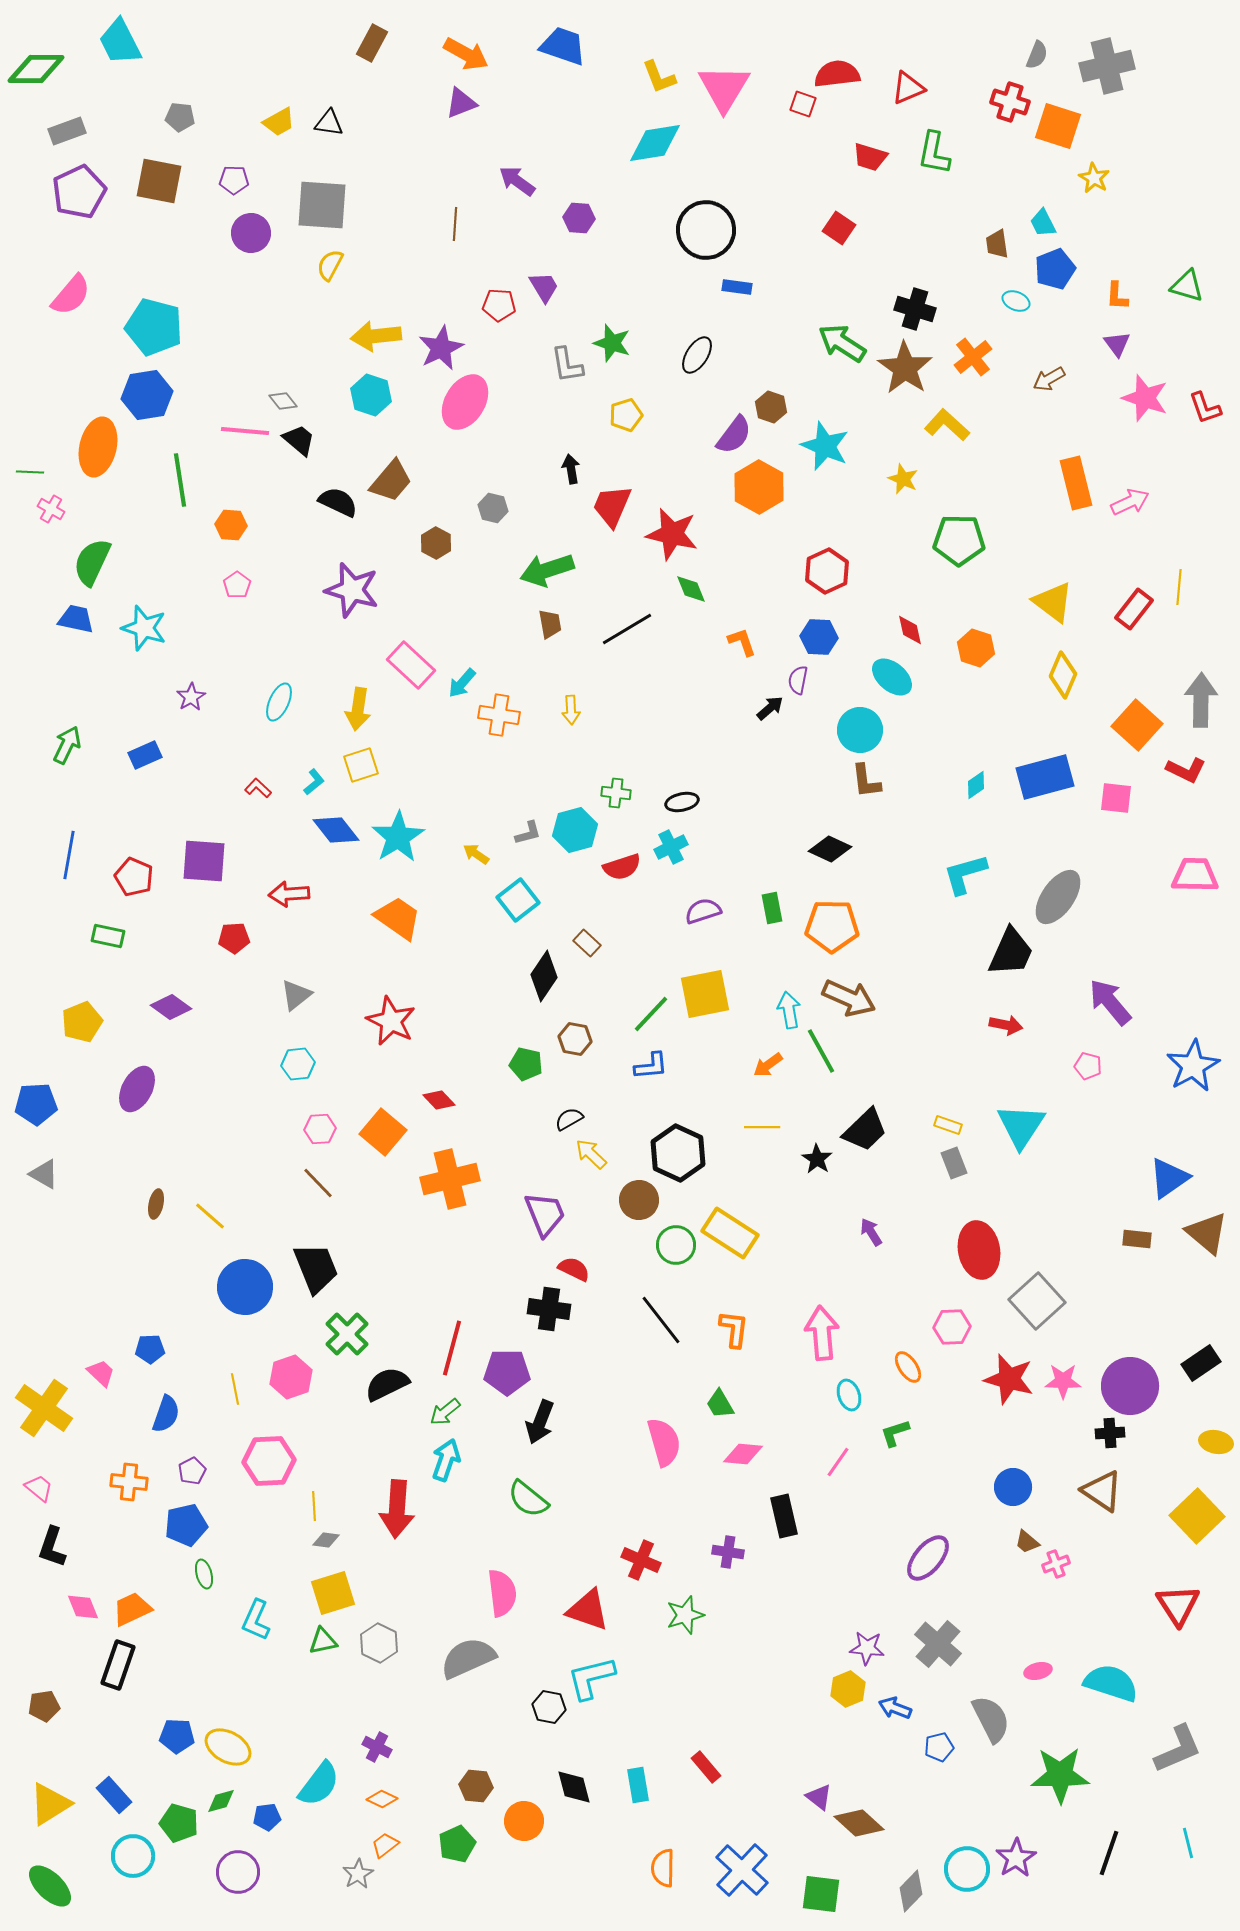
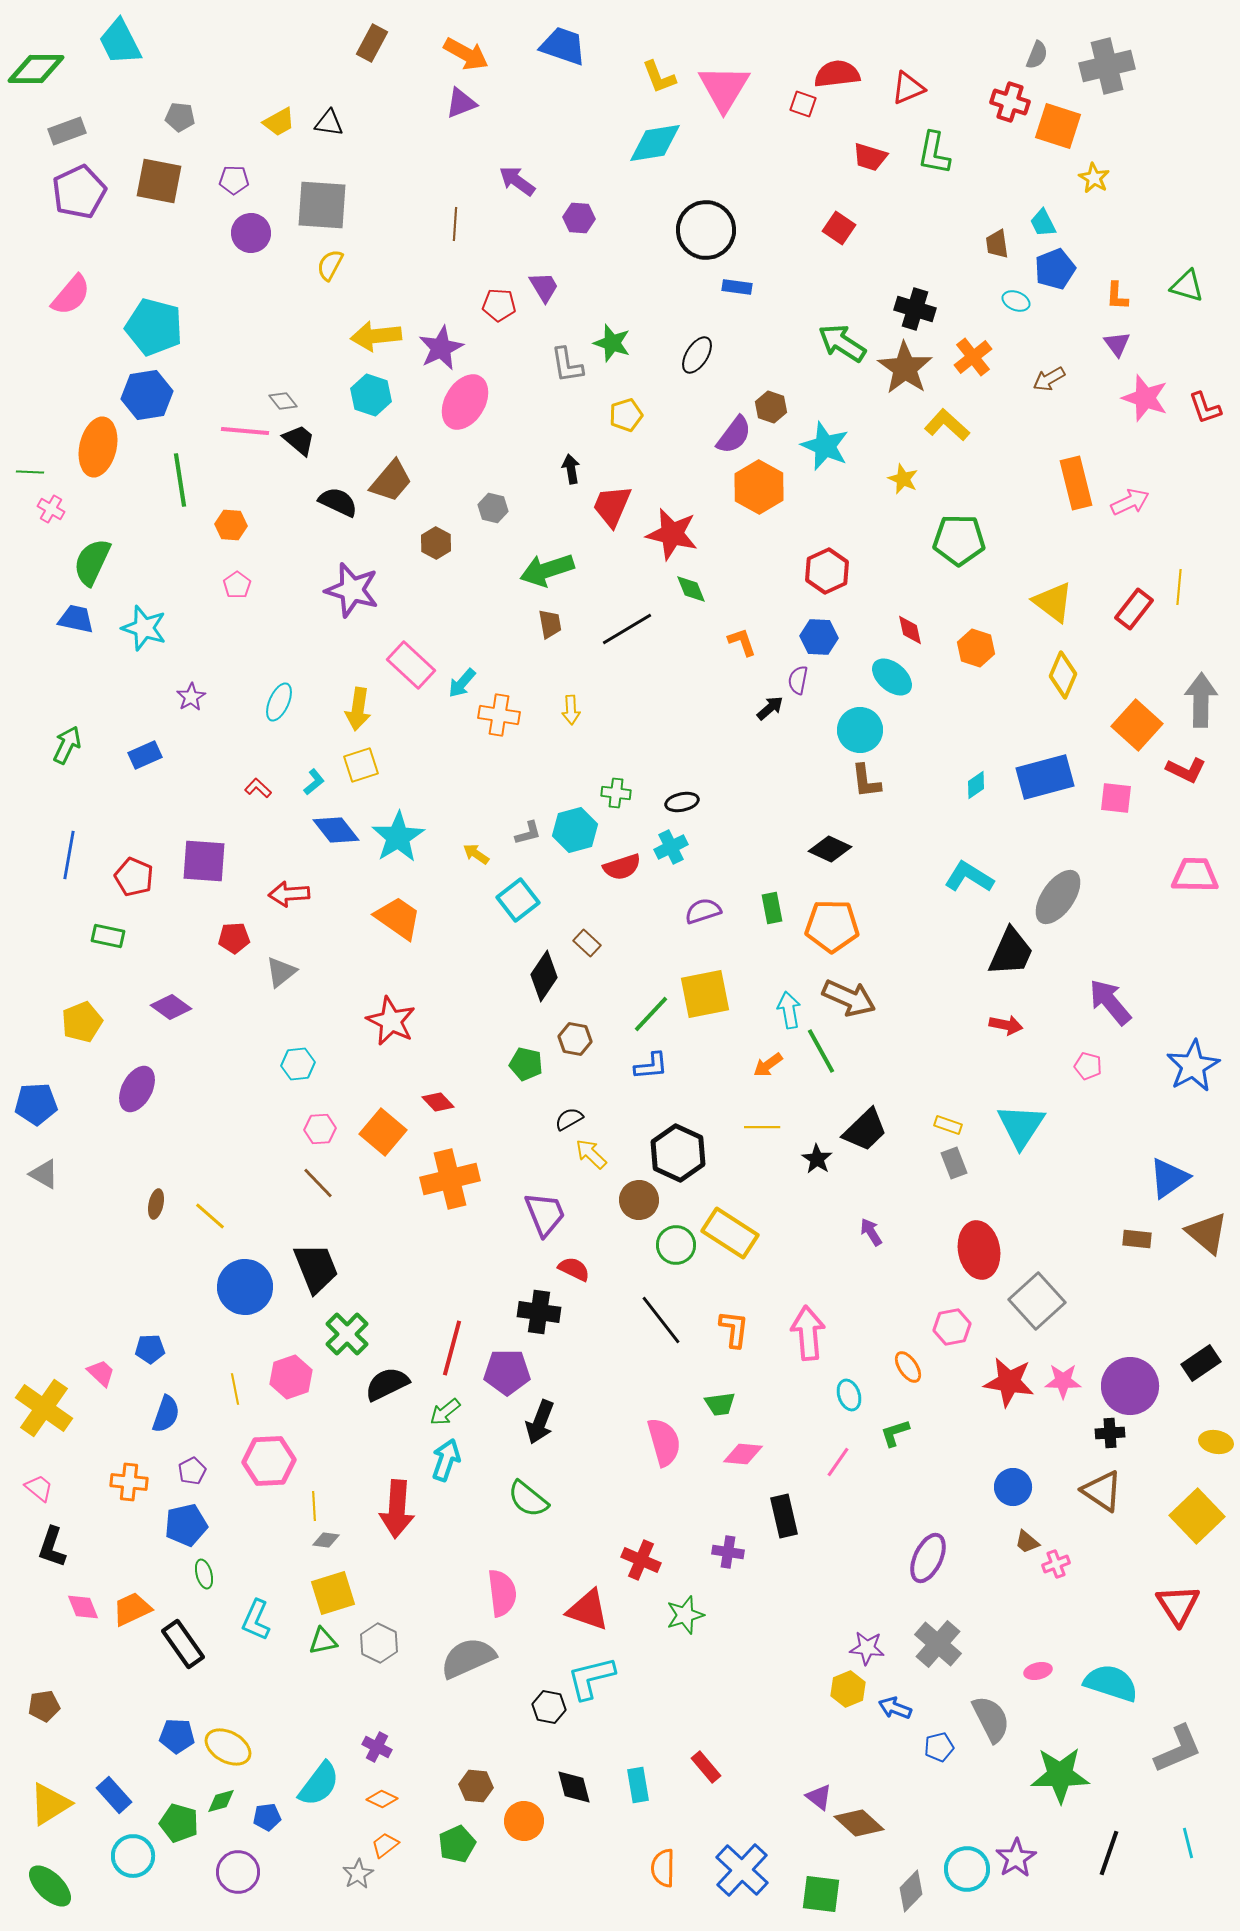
cyan L-shape at (965, 874): moved 4 px right, 3 px down; rotated 48 degrees clockwise
gray triangle at (296, 995): moved 15 px left, 23 px up
red diamond at (439, 1100): moved 1 px left, 2 px down
black cross at (549, 1309): moved 10 px left, 3 px down
pink hexagon at (952, 1327): rotated 9 degrees counterclockwise
pink arrow at (822, 1333): moved 14 px left
red star at (1009, 1379): moved 3 px down; rotated 6 degrees counterclockwise
green trapezoid at (720, 1404): rotated 68 degrees counterclockwise
purple ellipse at (928, 1558): rotated 15 degrees counterclockwise
black rectangle at (118, 1665): moved 65 px right, 21 px up; rotated 54 degrees counterclockwise
